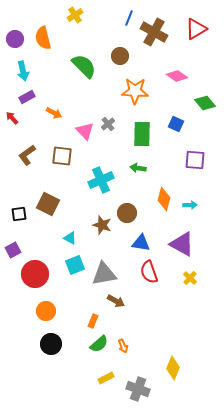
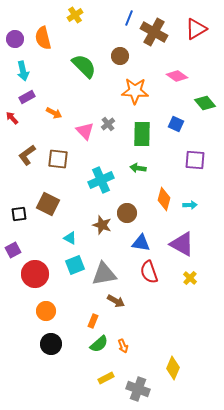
brown square at (62, 156): moved 4 px left, 3 px down
